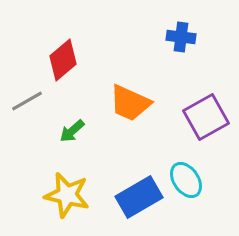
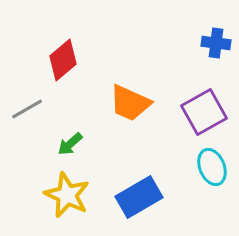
blue cross: moved 35 px right, 6 px down
gray line: moved 8 px down
purple square: moved 2 px left, 5 px up
green arrow: moved 2 px left, 13 px down
cyan ellipse: moved 26 px right, 13 px up; rotated 12 degrees clockwise
yellow star: rotated 12 degrees clockwise
